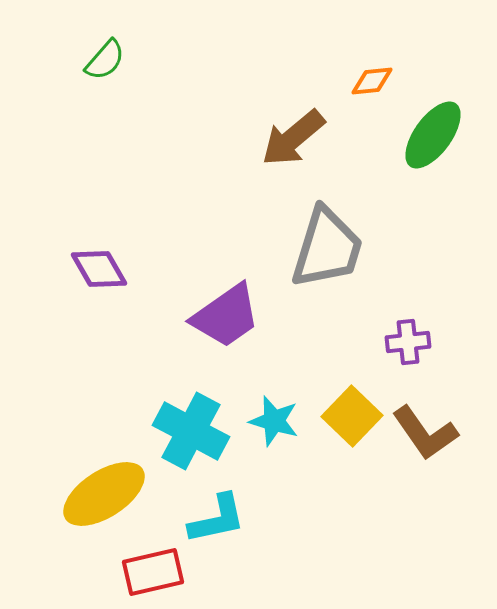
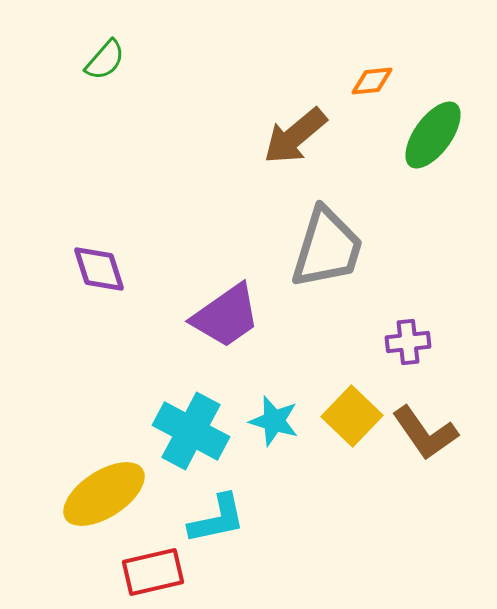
brown arrow: moved 2 px right, 2 px up
purple diamond: rotated 12 degrees clockwise
